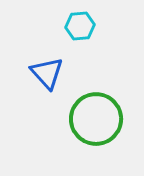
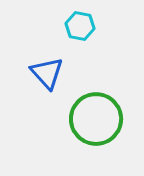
cyan hexagon: rotated 16 degrees clockwise
